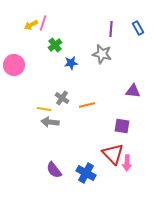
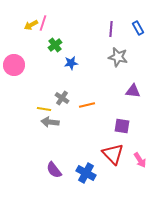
gray star: moved 16 px right, 3 px down
pink arrow: moved 13 px right, 3 px up; rotated 35 degrees counterclockwise
